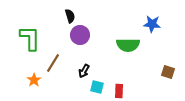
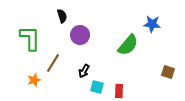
black semicircle: moved 8 px left
green semicircle: rotated 50 degrees counterclockwise
orange star: rotated 16 degrees clockwise
